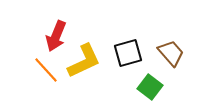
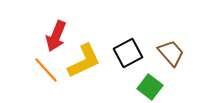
black square: rotated 12 degrees counterclockwise
